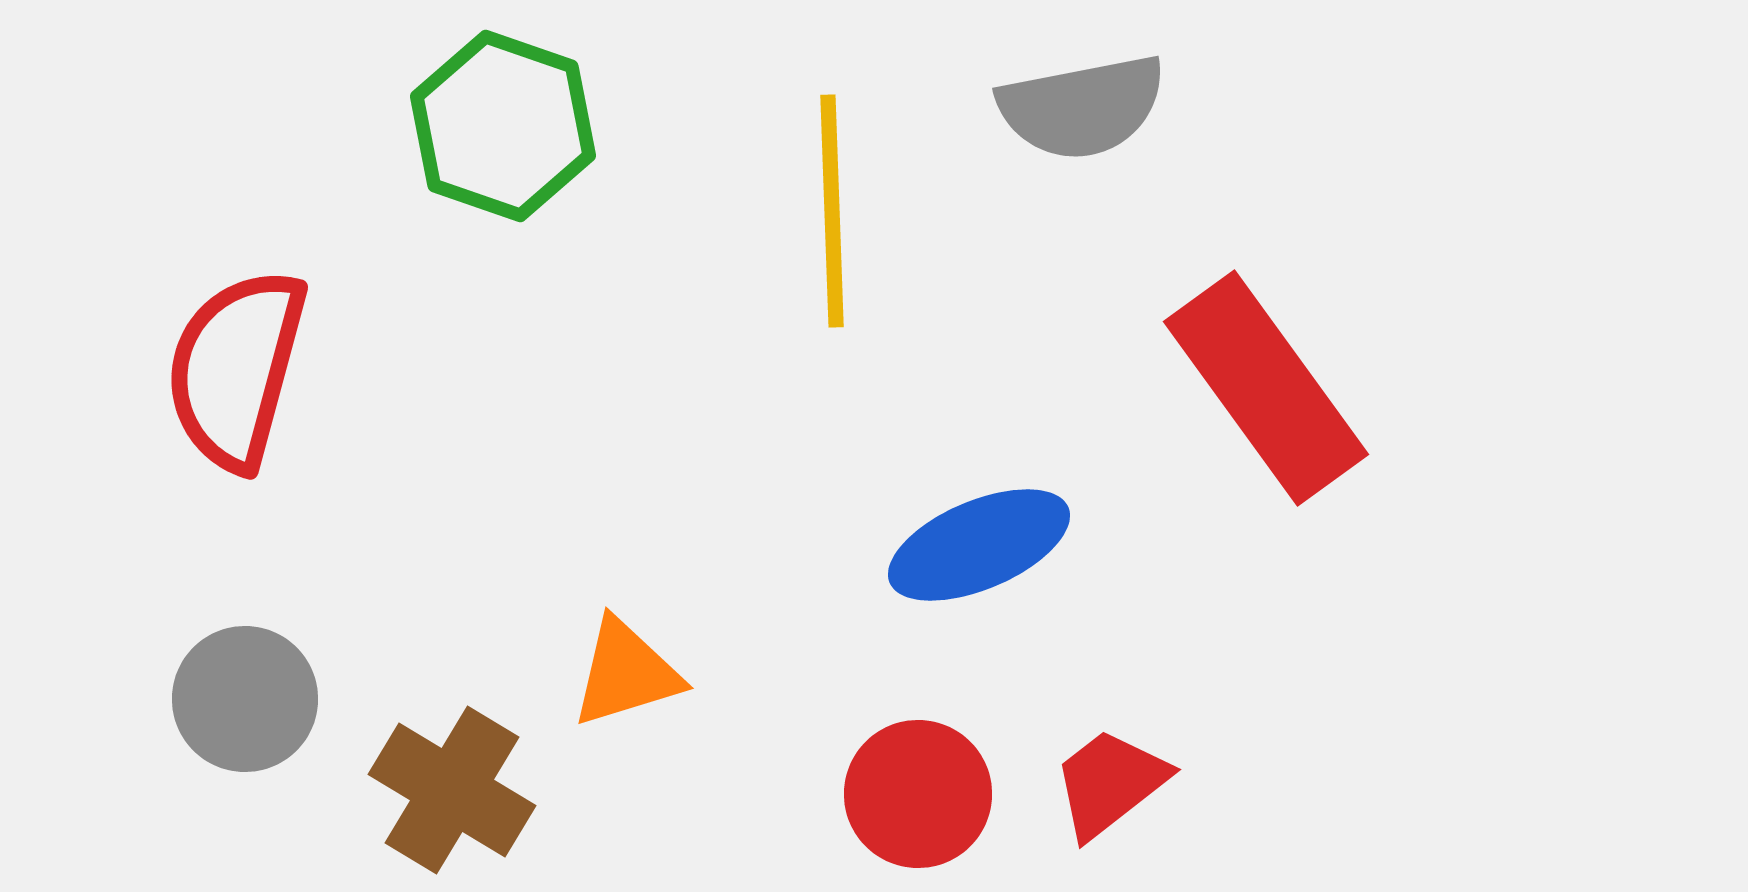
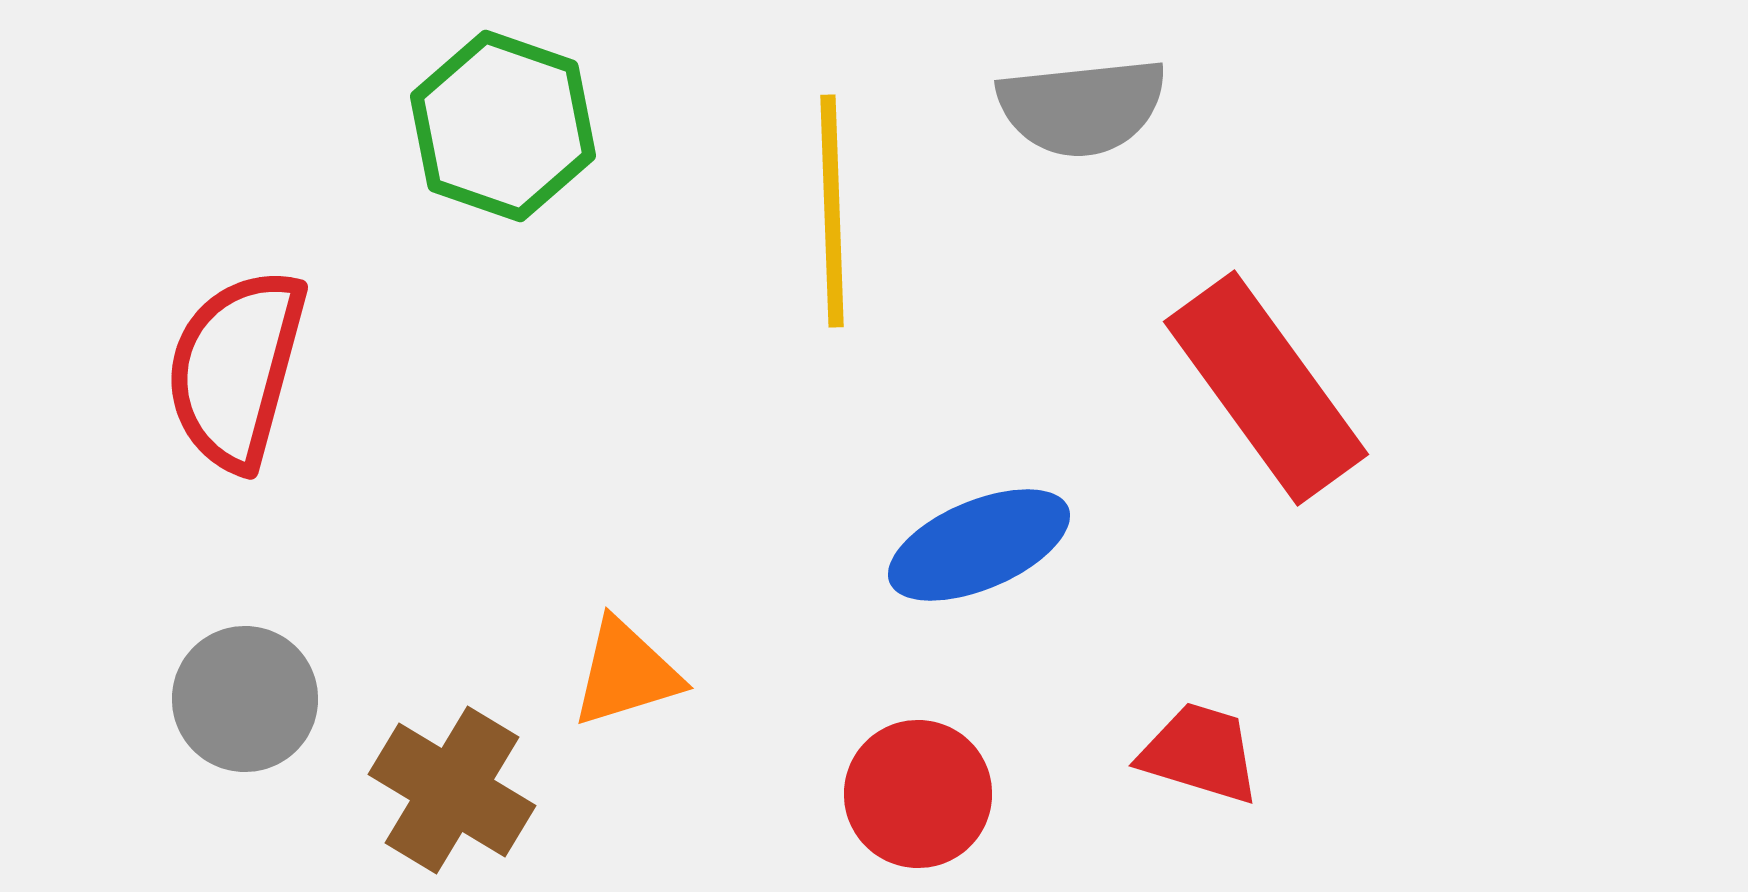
gray semicircle: rotated 5 degrees clockwise
red trapezoid: moved 90 px right, 30 px up; rotated 55 degrees clockwise
